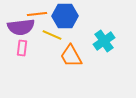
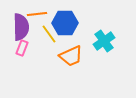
blue hexagon: moved 7 px down
purple semicircle: rotated 84 degrees counterclockwise
yellow line: moved 3 px left, 1 px up; rotated 30 degrees clockwise
pink rectangle: rotated 14 degrees clockwise
orange trapezoid: rotated 85 degrees counterclockwise
